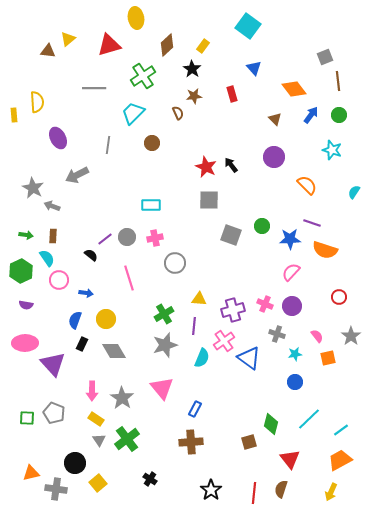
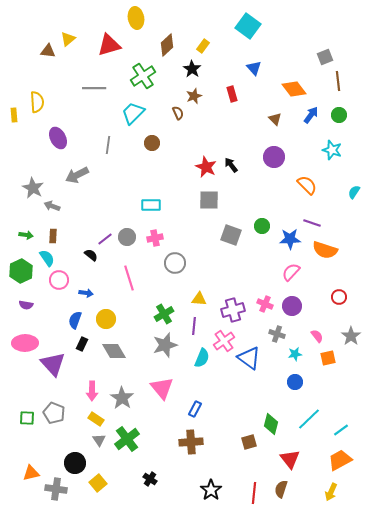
brown star at (194, 96): rotated 14 degrees counterclockwise
